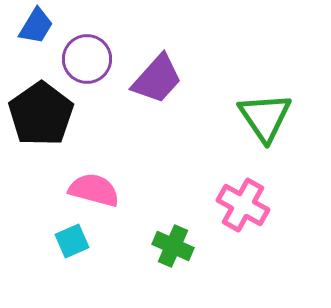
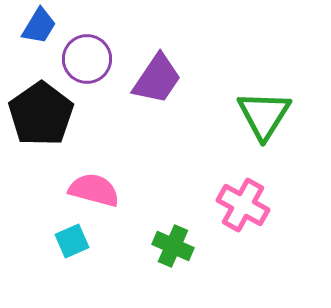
blue trapezoid: moved 3 px right
purple trapezoid: rotated 8 degrees counterclockwise
green triangle: moved 1 px left, 2 px up; rotated 6 degrees clockwise
